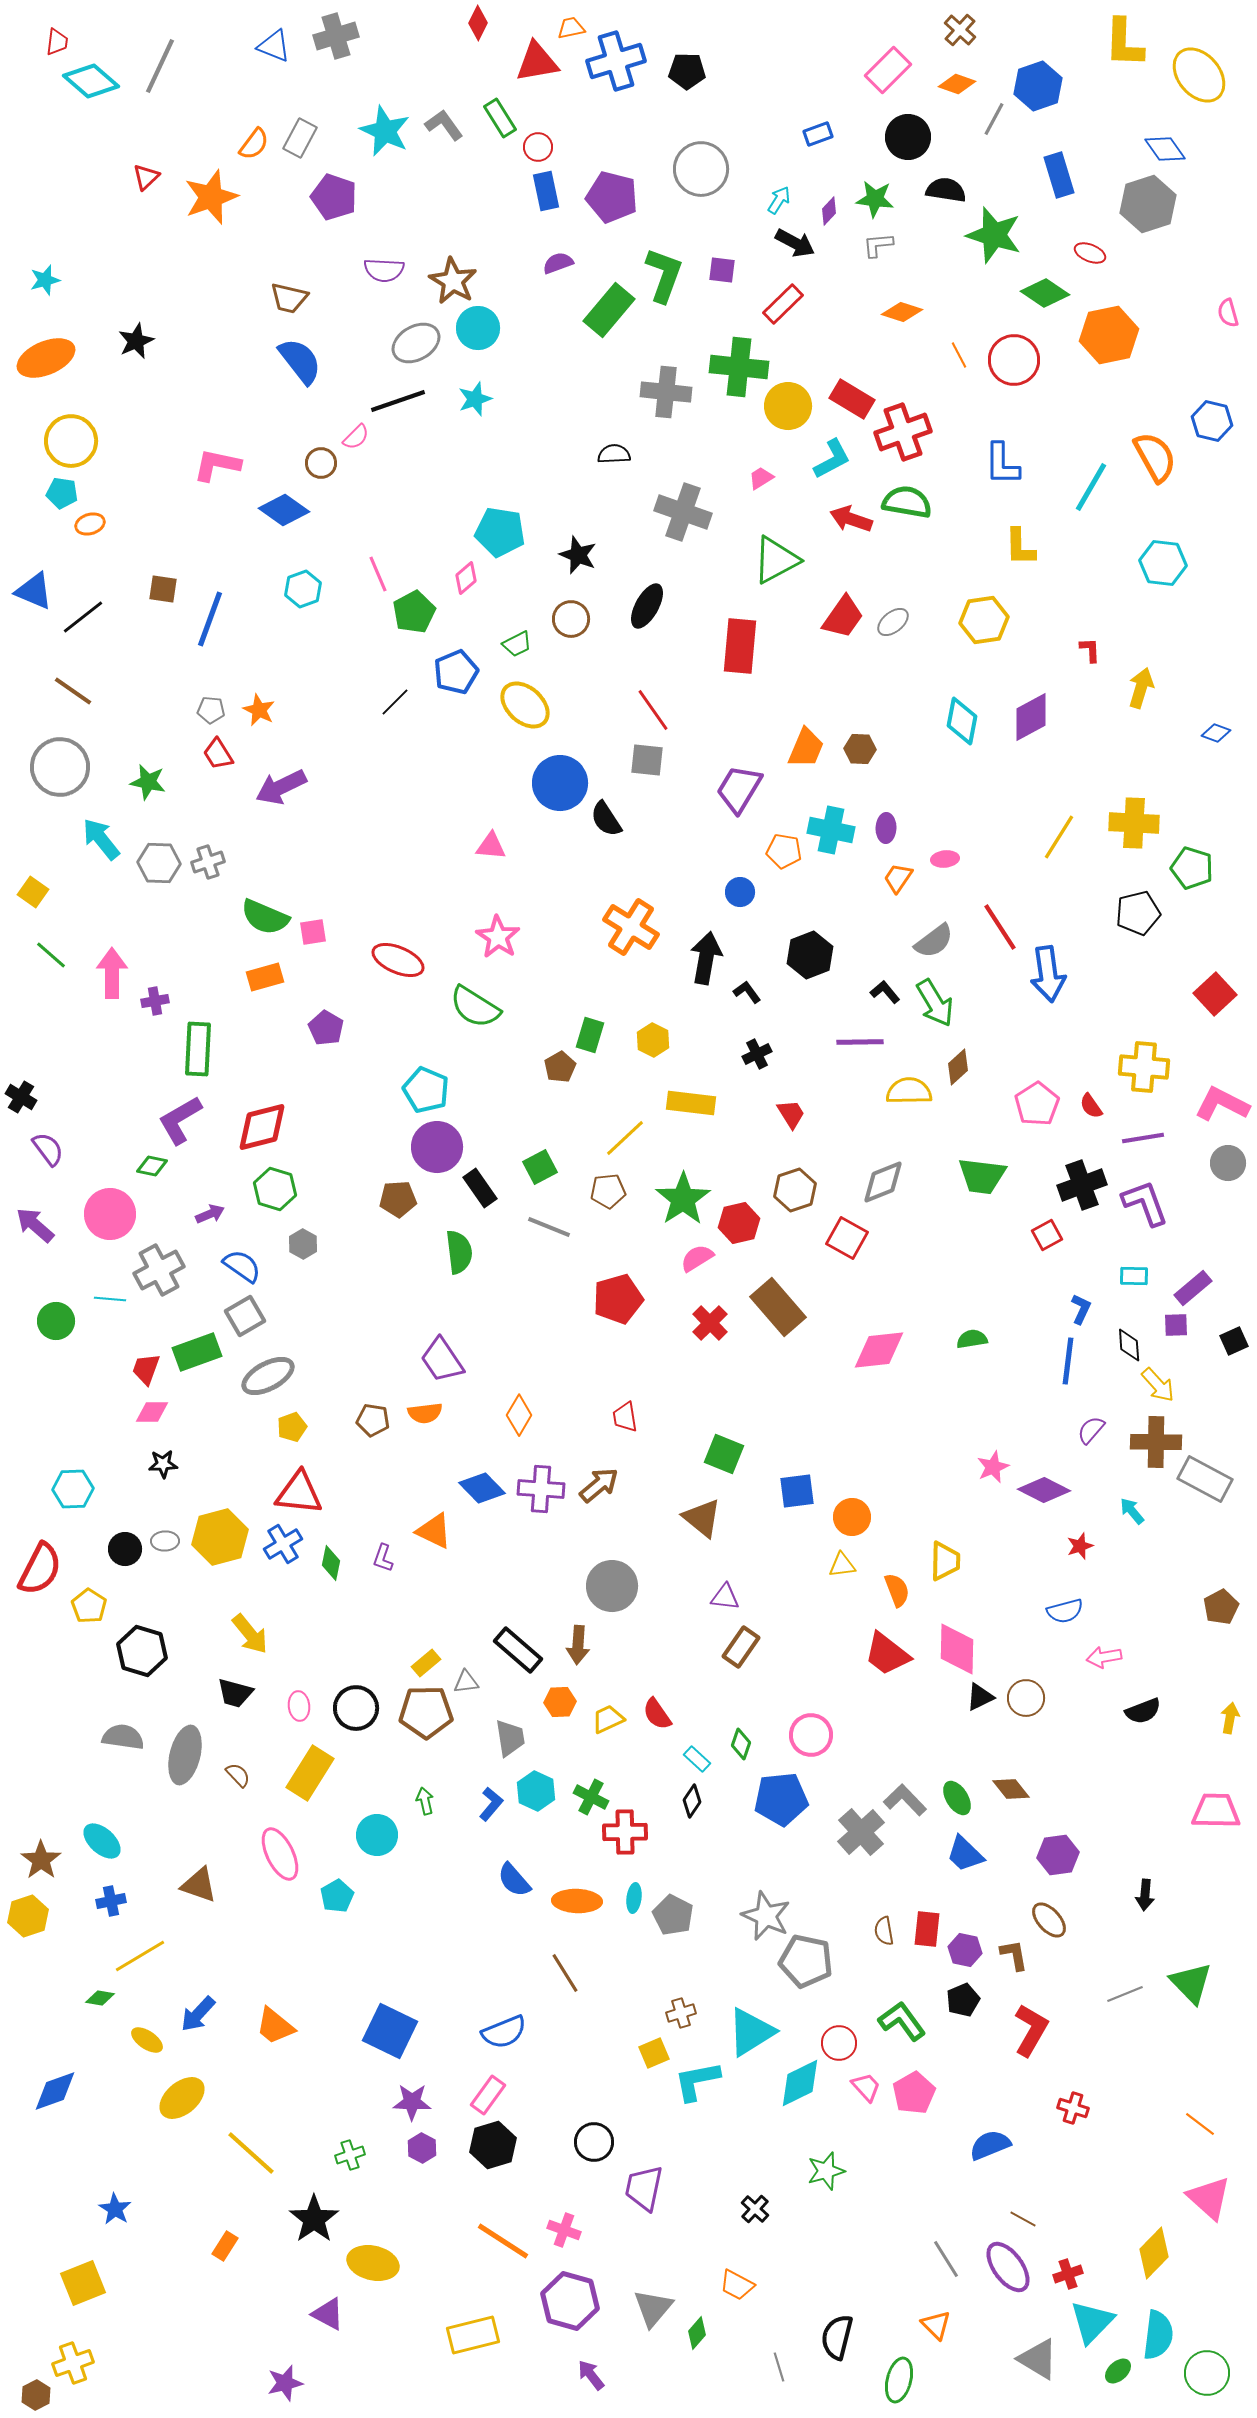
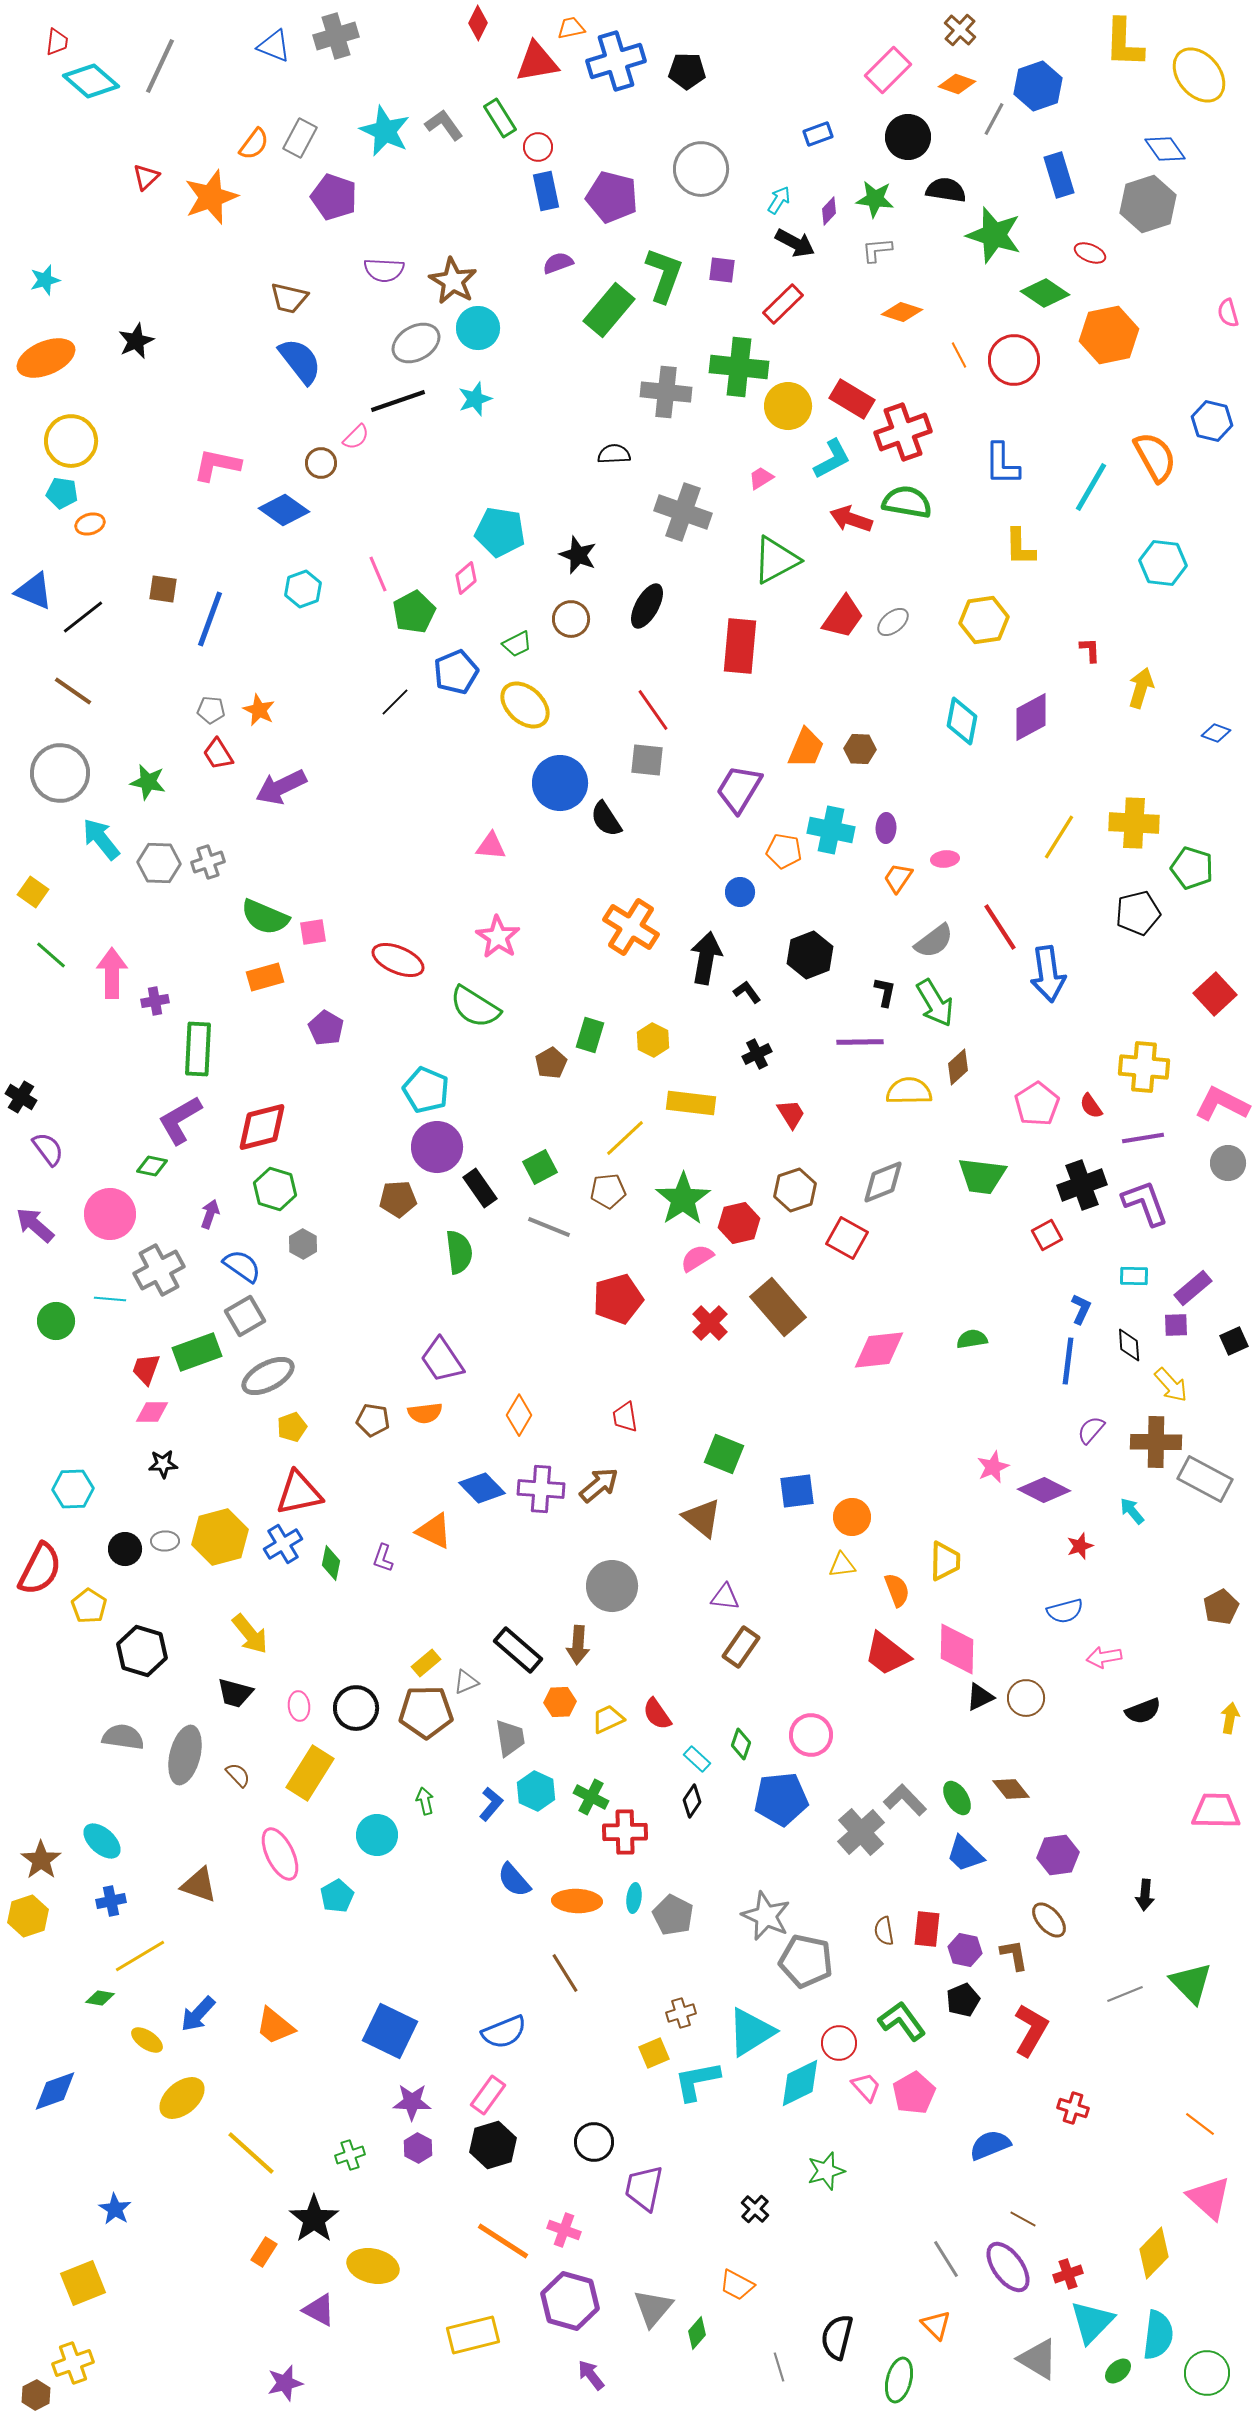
gray L-shape at (878, 245): moved 1 px left, 5 px down
gray circle at (60, 767): moved 6 px down
black L-shape at (885, 992): rotated 52 degrees clockwise
brown pentagon at (560, 1067): moved 9 px left, 4 px up
purple arrow at (210, 1214): rotated 48 degrees counterclockwise
yellow arrow at (1158, 1385): moved 13 px right
red triangle at (299, 1493): rotated 18 degrees counterclockwise
gray triangle at (466, 1682): rotated 16 degrees counterclockwise
purple hexagon at (422, 2148): moved 4 px left
orange rectangle at (225, 2246): moved 39 px right, 6 px down
yellow ellipse at (373, 2263): moved 3 px down
purple triangle at (328, 2314): moved 9 px left, 4 px up
